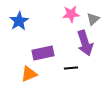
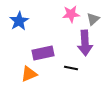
purple arrow: rotated 15 degrees clockwise
black line: rotated 16 degrees clockwise
